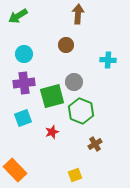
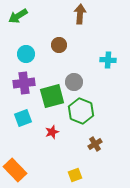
brown arrow: moved 2 px right
brown circle: moved 7 px left
cyan circle: moved 2 px right
